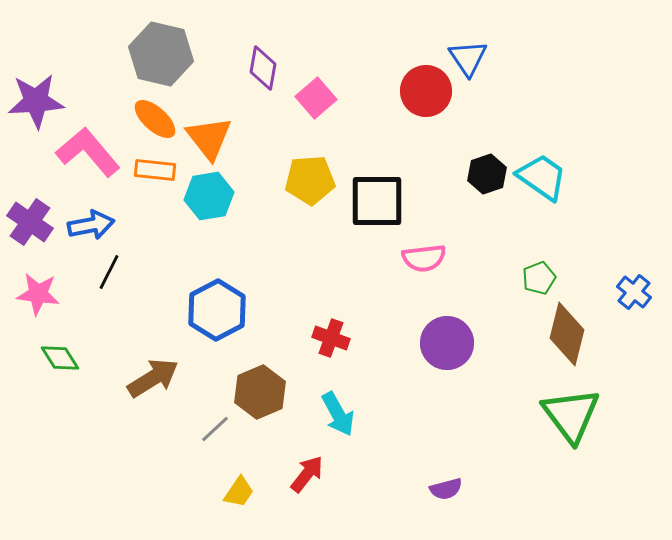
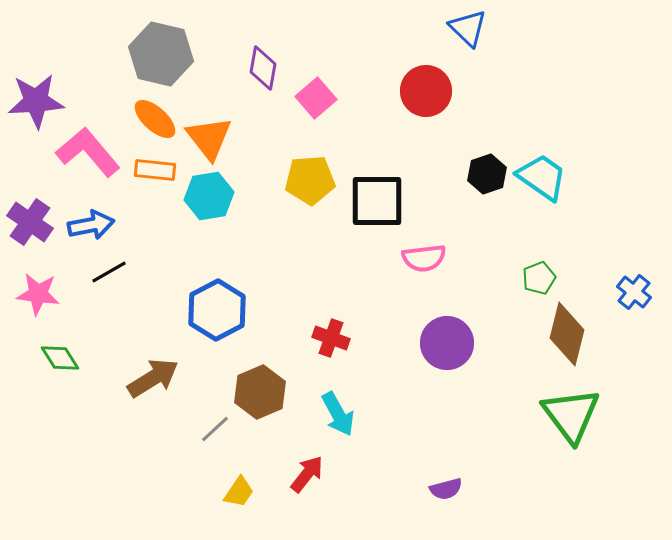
blue triangle: moved 30 px up; rotated 12 degrees counterclockwise
black line: rotated 33 degrees clockwise
